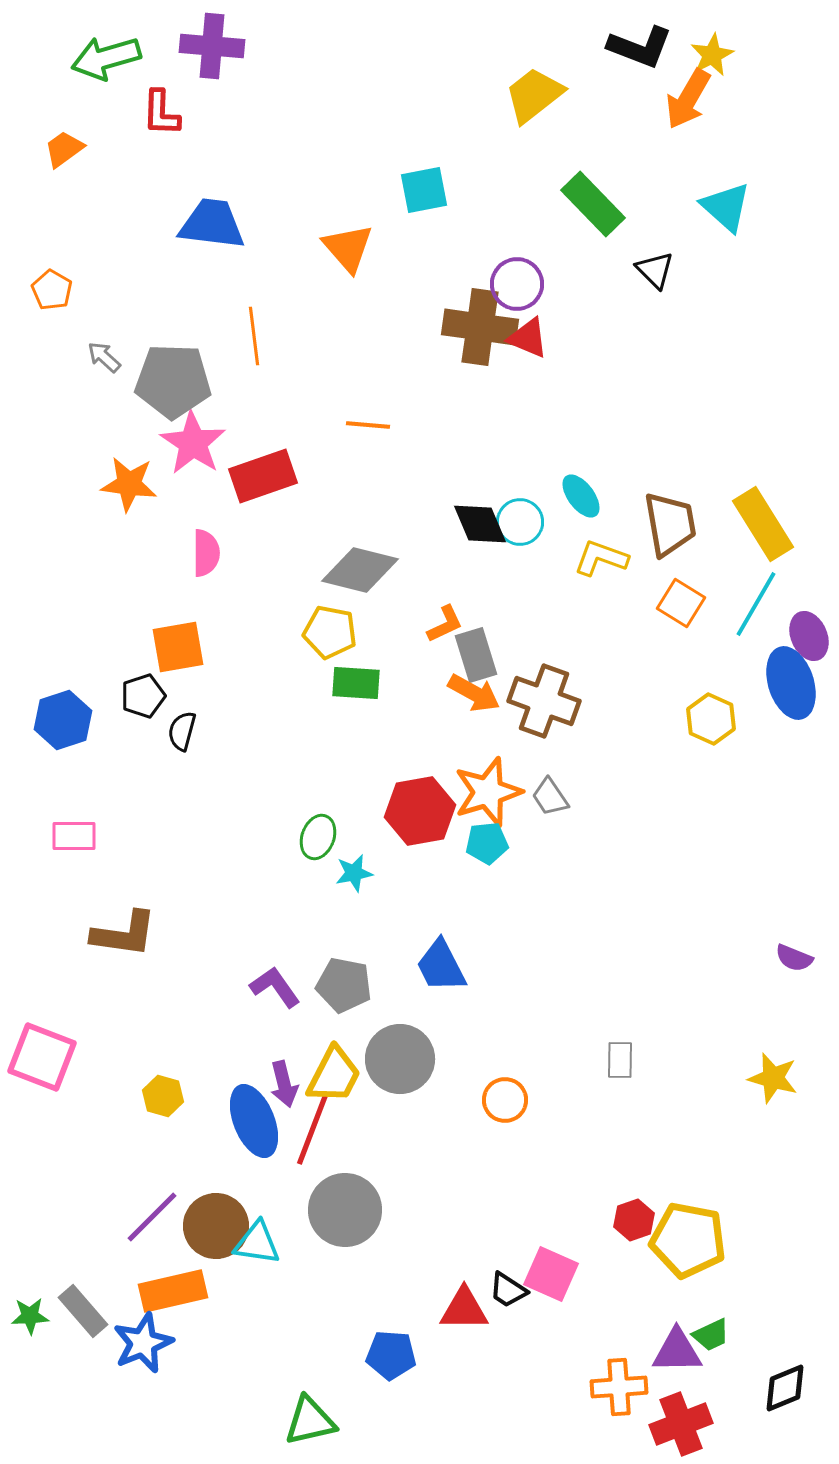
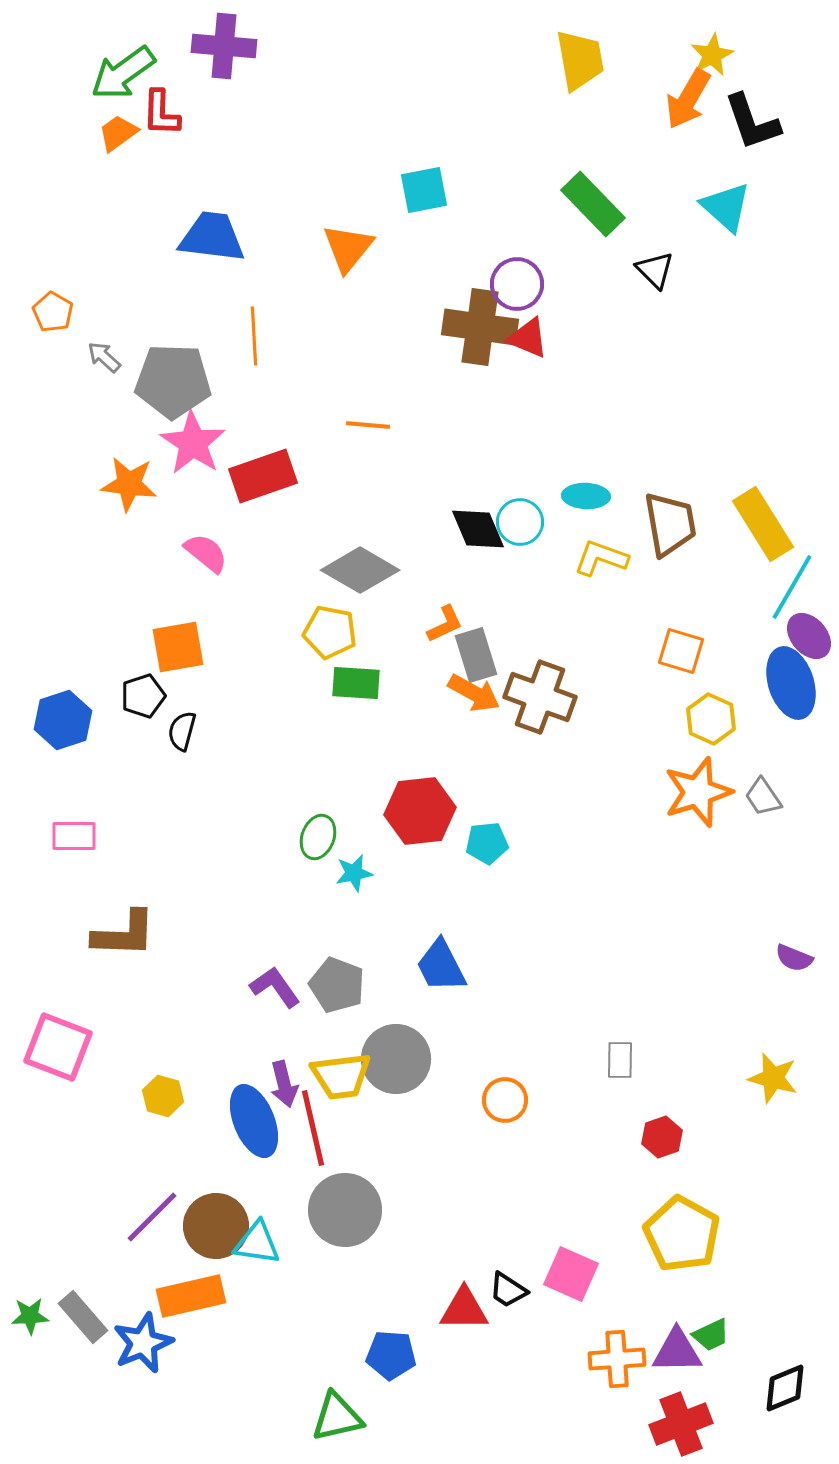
purple cross at (212, 46): moved 12 px right
black L-shape at (640, 47): moved 112 px right, 75 px down; rotated 50 degrees clockwise
green arrow at (106, 58): moved 17 px right, 15 px down; rotated 20 degrees counterclockwise
yellow trapezoid at (534, 95): moved 46 px right, 35 px up; rotated 118 degrees clockwise
orange trapezoid at (64, 149): moved 54 px right, 16 px up
blue trapezoid at (212, 224): moved 13 px down
orange triangle at (348, 248): rotated 20 degrees clockwise
orange pentagon at (52, 290): moved 1 px right, 22 px down
orange line at (254, 336): rotated 4 degrees clockwise
cyan ellipse at (581, 496): moved 5 px right; rotated 51 degrees counterclockwise
black diamond at (480, 524): moved 2 px left, 5 px down
pink semicircle at (206, 553): rotated 51 degrees counterclockwise
gray diamond at (360, 570): rotated 16 degrees clockwise
orange square at (681, 603): moved 48 px down; rotated 15 degrees counterclockwise
cyan line at (756, 604): moved 36 px right, 17 px up
purple ellipse at (809, 636): rotated 18 degrees counterclockwise
brown cross at (544, 701): moved 4 px left, 4 px up
orange star at (488, 792): moved 210 px right
gray trapezoid at (550, 797): moved 213 px right
red hexagon at (420, 811): rotated 4 degrees clockwise
brown L-shape at (124, 934): rotated 6 degrees counterclockwise
gray pentagon at (344, 985): moved 7 px left; rotated 10 degrees clockwise
pink square at (42, 1057): moved 16 px right, 10 px up
gray circle at (400, 1059): moved 4 px left
yellow trapezoid at (334, 1075): moved 7 px right, 1 px down; rotated 56 degrees clockwise
red line at (313, 1128): rotated 34 degrees counterclockwise
red hexagon at (634, 1220): moved 28 px right, 83 px up
yellow pentagon at (688, 1240): moved 6 px left, 6 px up; rotated 18 degrees clockwise
pink square at (551, 1274): moved 20 px right
orange rectangle at (173, 1291): moved 18 px right, 5 px down
gray rectangle at (83, 1311): moved 6 px down
orange cross at (619, 1387): moved 2 px left, 28 px up
green triangle at (310, 1421): moved 27 px right, 4 px up
